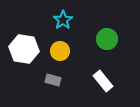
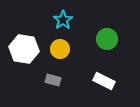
yellow circle: moved 2 px up
white rectangle: moved 1 px right; rotated 25 degrees counterclockwise
